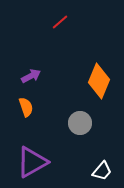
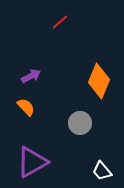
orange semicircle: rotated 24 degrees counterclockwise
white trapezoid: rotated 100 degrees clockwise
